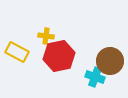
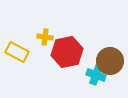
yellow cross: moved 1 px left, 1 px down
red hexagon: moved 8 px right, 4 px up
cyan cross: moved 1 px right, 2 px up
